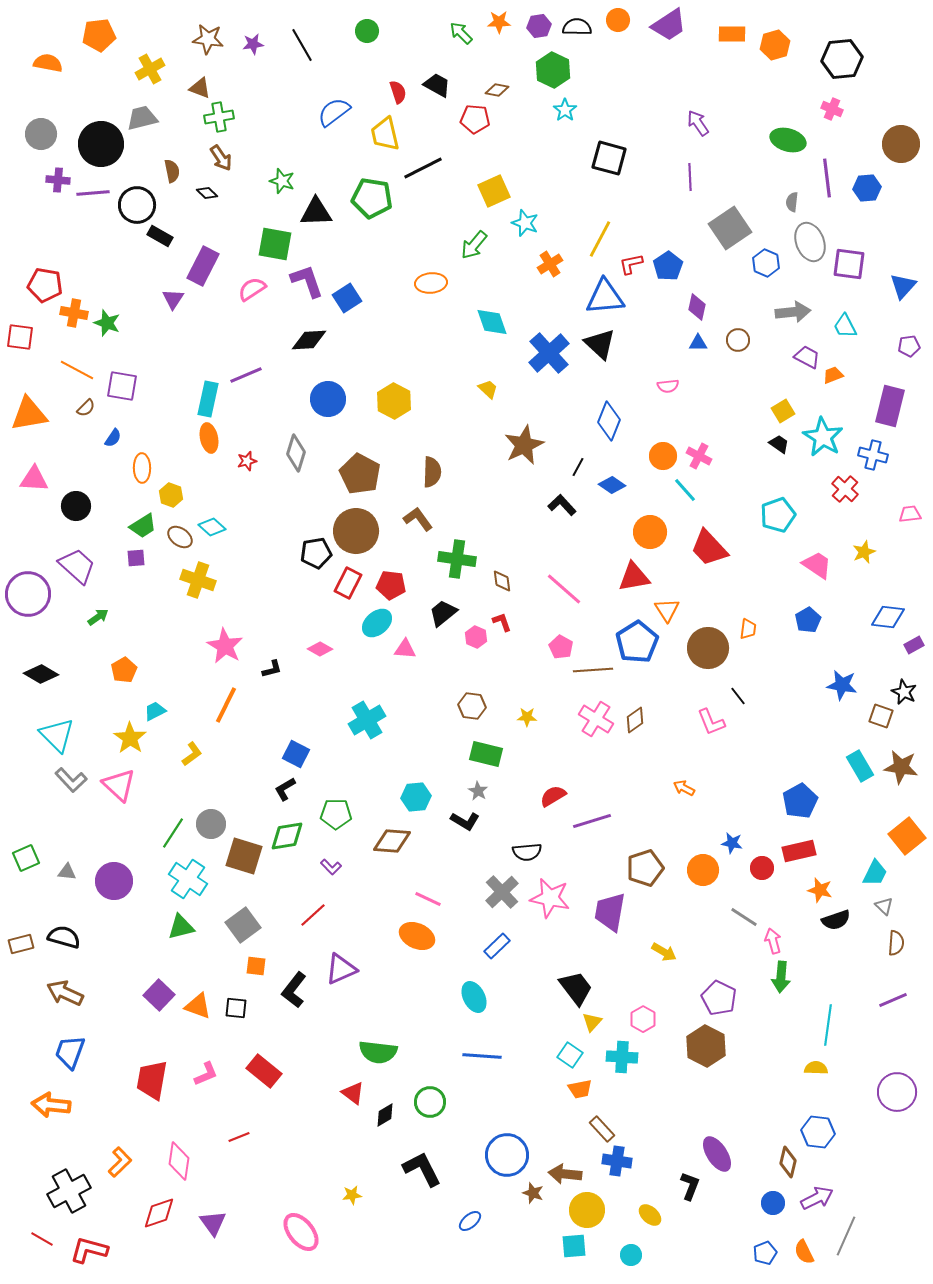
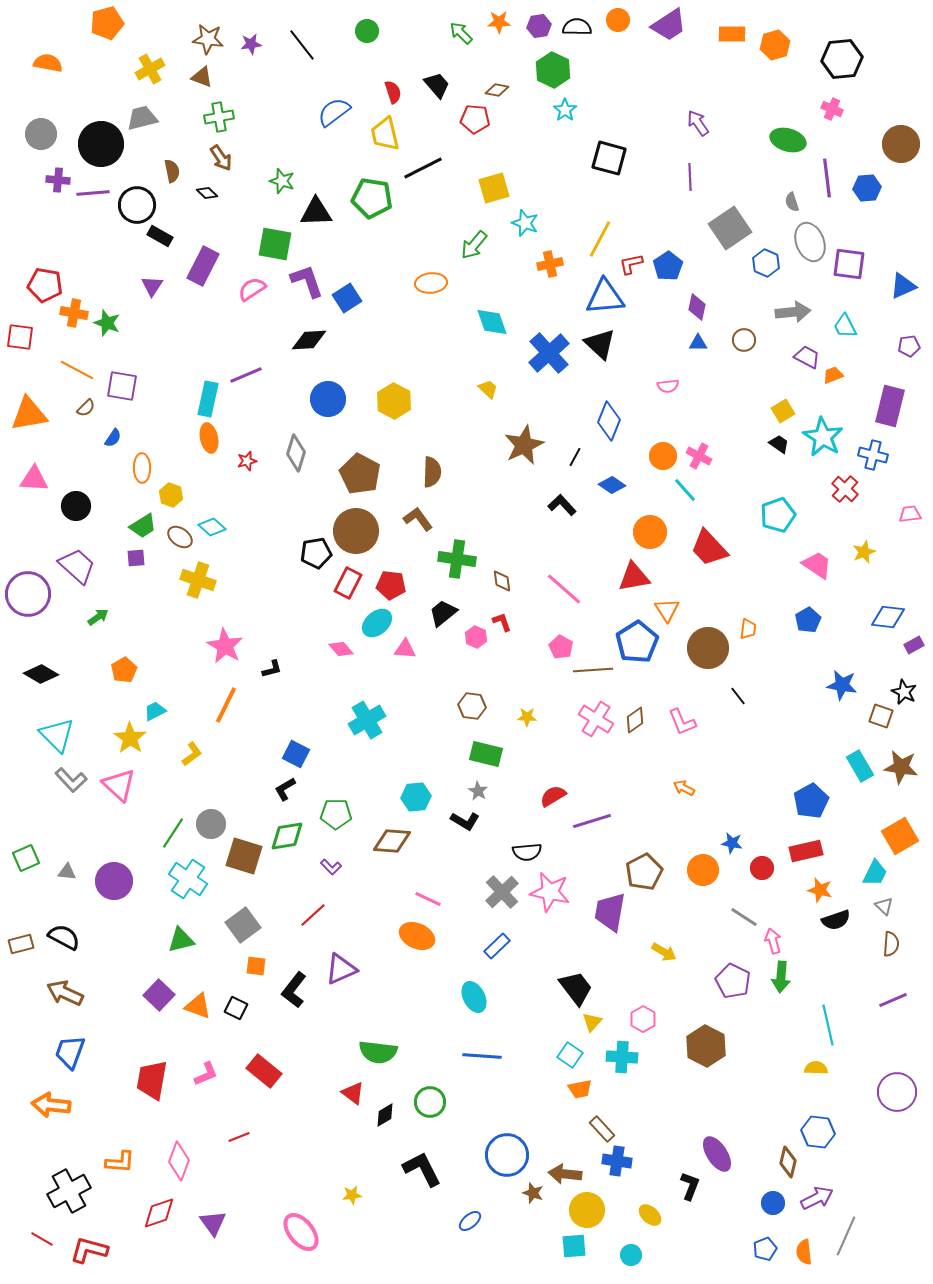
orange pentagon at (99, 35): moved 8 px right, 12 px up; rotated 8 degrees counterclockwise
purple star at (253, 44): moved 2 px left
black line at (302, 45): rotated 8 degrees counterclockwise
black trapezoid at (437, 85): rotated 20 degrees clockwise
brown triangle at (200, 88): moved 2 px right, 11 px up
red semicircle at (398, 92): moved 5 px left
yellow square at (494, 191): moved 3 px up; rotated 8 degrees clockwise
gray semicircle at (792, 202): rotated 24 degrees counterclockwise
orange cross at (550, 264): rotated 20 degrees clockwise
blue triangle at (903, 286): rotated 24 degrees clockwise
purple triangle at (173, 299): moved 21 px left, 13 px up
brown circle at (738, 340): moved 6 px right
black line at (578, 467): moved 3 px left, 10 px up
pink diamond at (320, 649): moved 21 px right; rotated 20 degrees clockwise
pink L-shape at (711, 722): moved 29 px left
blue pentagon at (800, 801): moved 11 px right
orange square at (907, 836): moved 7 px left; rotated 9 degrees clockwise
red rectangle at (799, 851): moved 7 px right
brown pentagon at (645, 868): moved 1 px left, 4 px down; rotated 9 degrees counterclockwise
pink star at (550, 898): moved 6 px up
green triangle at (181, 927): moved 13 px down
black semicircle at (64, 937): rotated 12 degrees clockwise
brown semicircle at (896, 943): moved 5 px left, 1 px down
purple pentagon at (719, 998): moved 14 px right, 17 px up
black square at (236, 1008): rotated 20 degrees clockwise
cyan line at (828, 1025): rotated 21 degrees counterclockwise
pink diamond at (179, 1161): rotated 12 degrees clockwise
orange L-shape at (120, 1162): rotated 48 degrees clockwise
orange semicircle at (804, 1252): rotated 20 degrees clockwise
blue pentagon at (765, 1253): moved 4 px up
